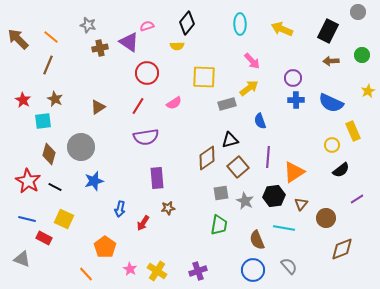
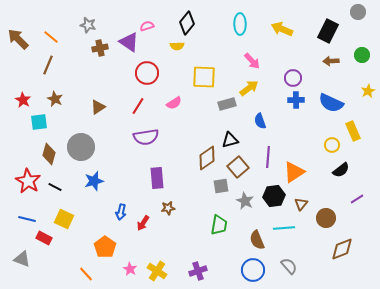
cyan square at (43, 121): moved 4 px left, 1 px down
gray square at (221, 193): moved 7 px up
blue arrow at (120, 209): moved 1 px right, 3 px down
cyan line at (284, 228): rotated 15 degrees counterclockwise
